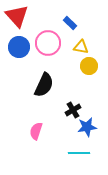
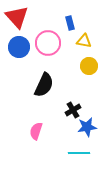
red triangle: moved 1 px down
blue rectangle: rotated 32 degrees clockwise
yellow triangle: moved 3 px right, 6 px up
